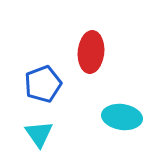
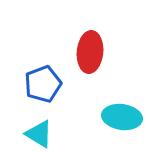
red ellipse: moved 1 px left
cyan triangle: rotated 24 degrees counterclockwise
